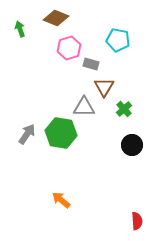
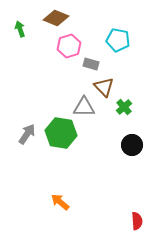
pink hexagon: moved 2 px up
brown triangle: rotated 15 degrees counterclockwise
green cross: moved 2 px up
orange arrow: moved 1 px left, 2 px down
